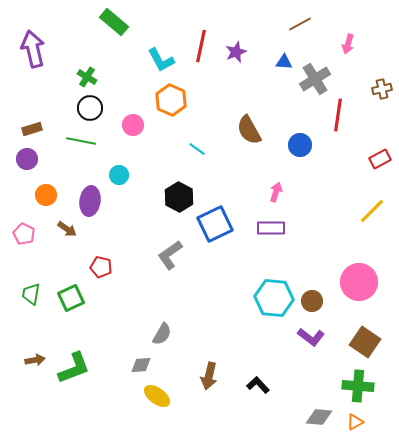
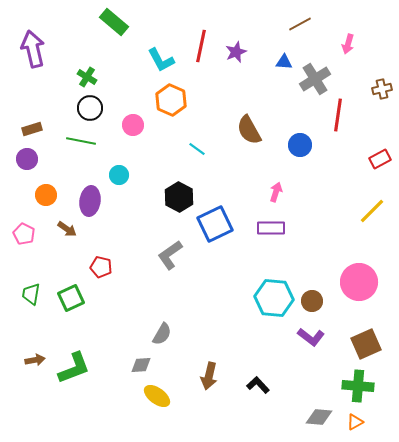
brown square at (365, 342): moved 1 px right, 2 px down; rotated 32 degrees clockwise
